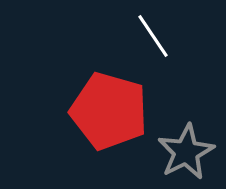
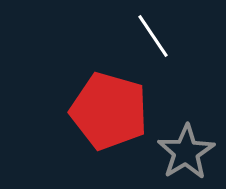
gray star: rotated 4 degrees counterclockwise
